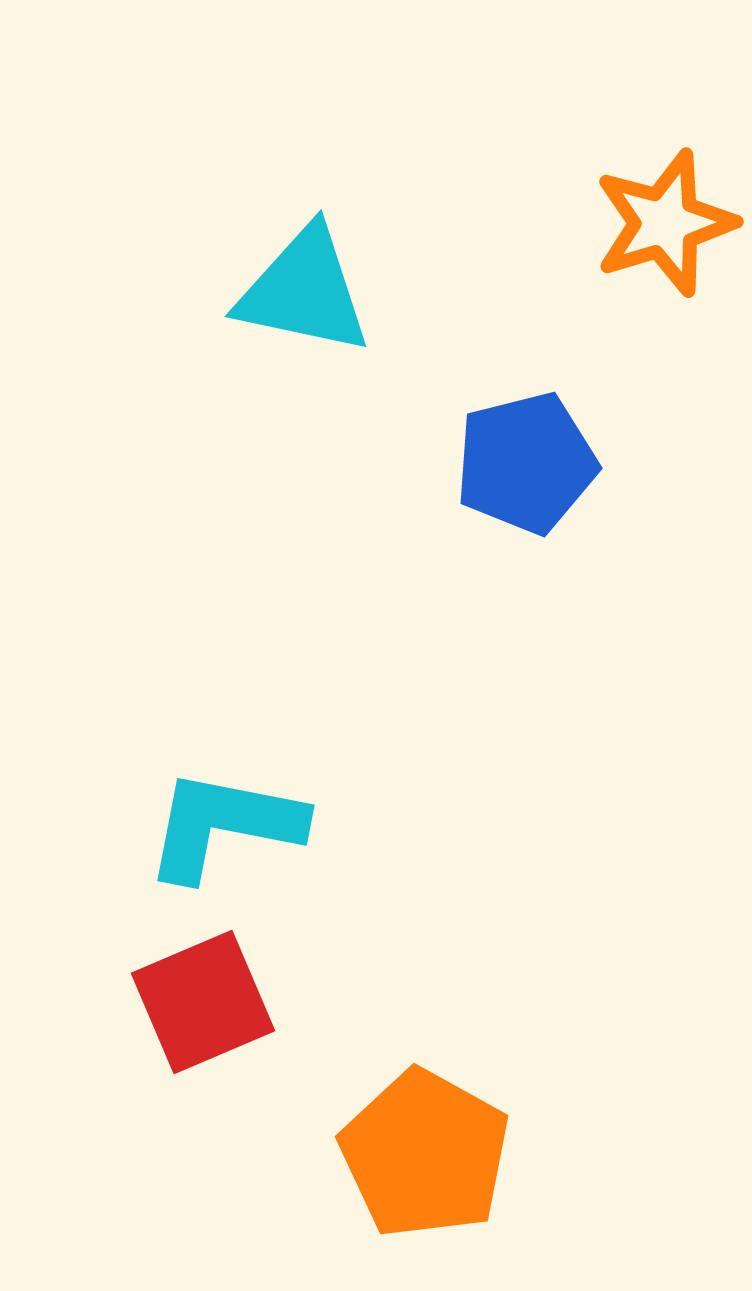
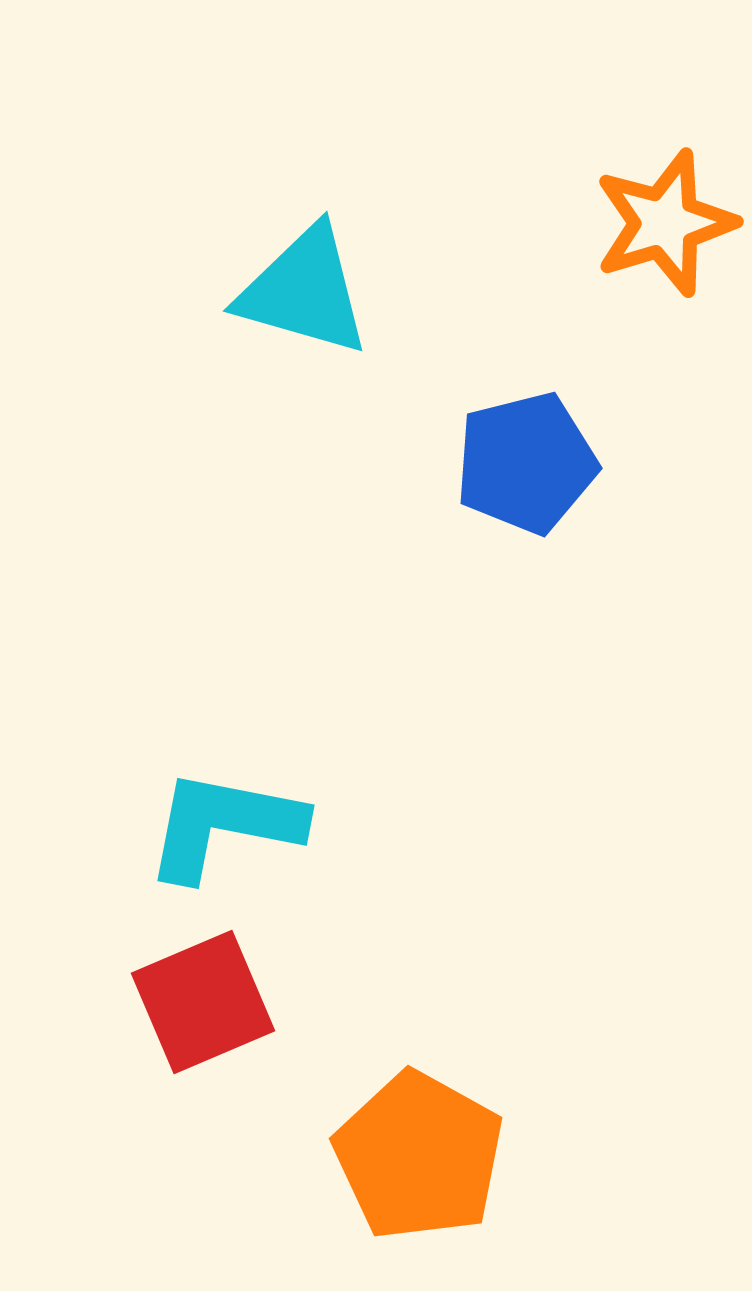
cyan triangle: rotated 4 degrees clockwise
orange pentagon: moved 6 px left, 2 px down
